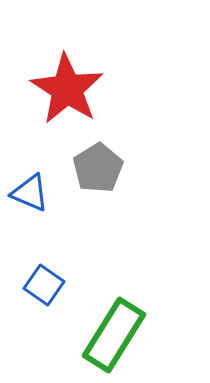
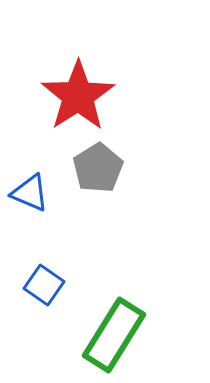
red star: moved 11 px right, 7 px down; rotated 6 degrees clockwise
